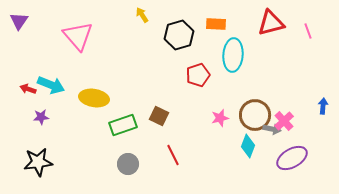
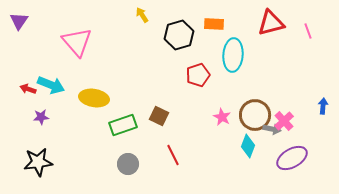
orange rectangle: moved 2 px left
pink triangle: moved 1 px left, 6 px down
pink star: moved 2 px right, 1 px up; rotated 30 degrees counterclockwise
